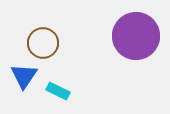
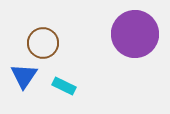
purple circle: moved 1 px left, 2 px up
cyan rectangle: moved 6 px right, 5 px up
